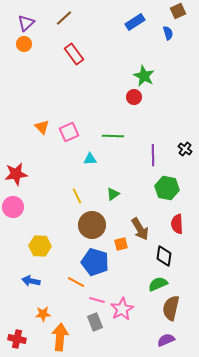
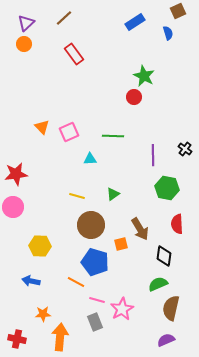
yellow line: rotated 49 degrees counterclockwise
brown circle: moved 1 px left
